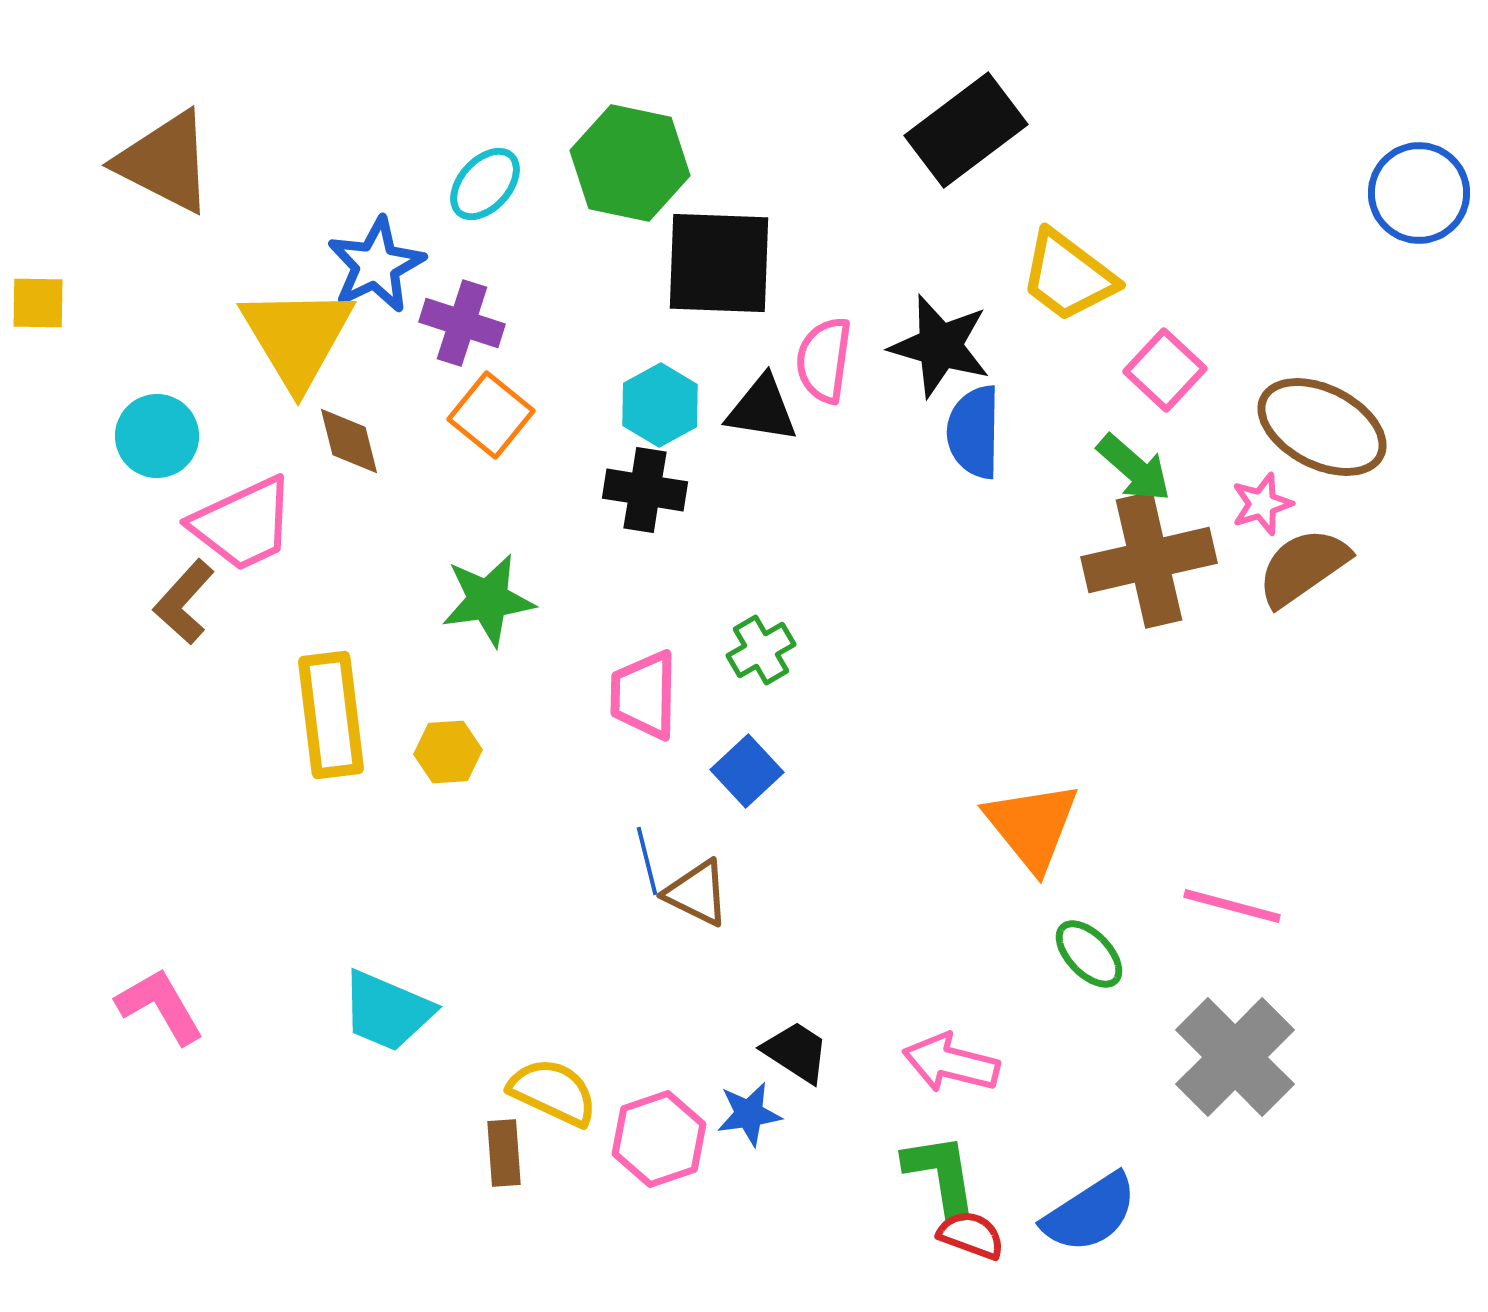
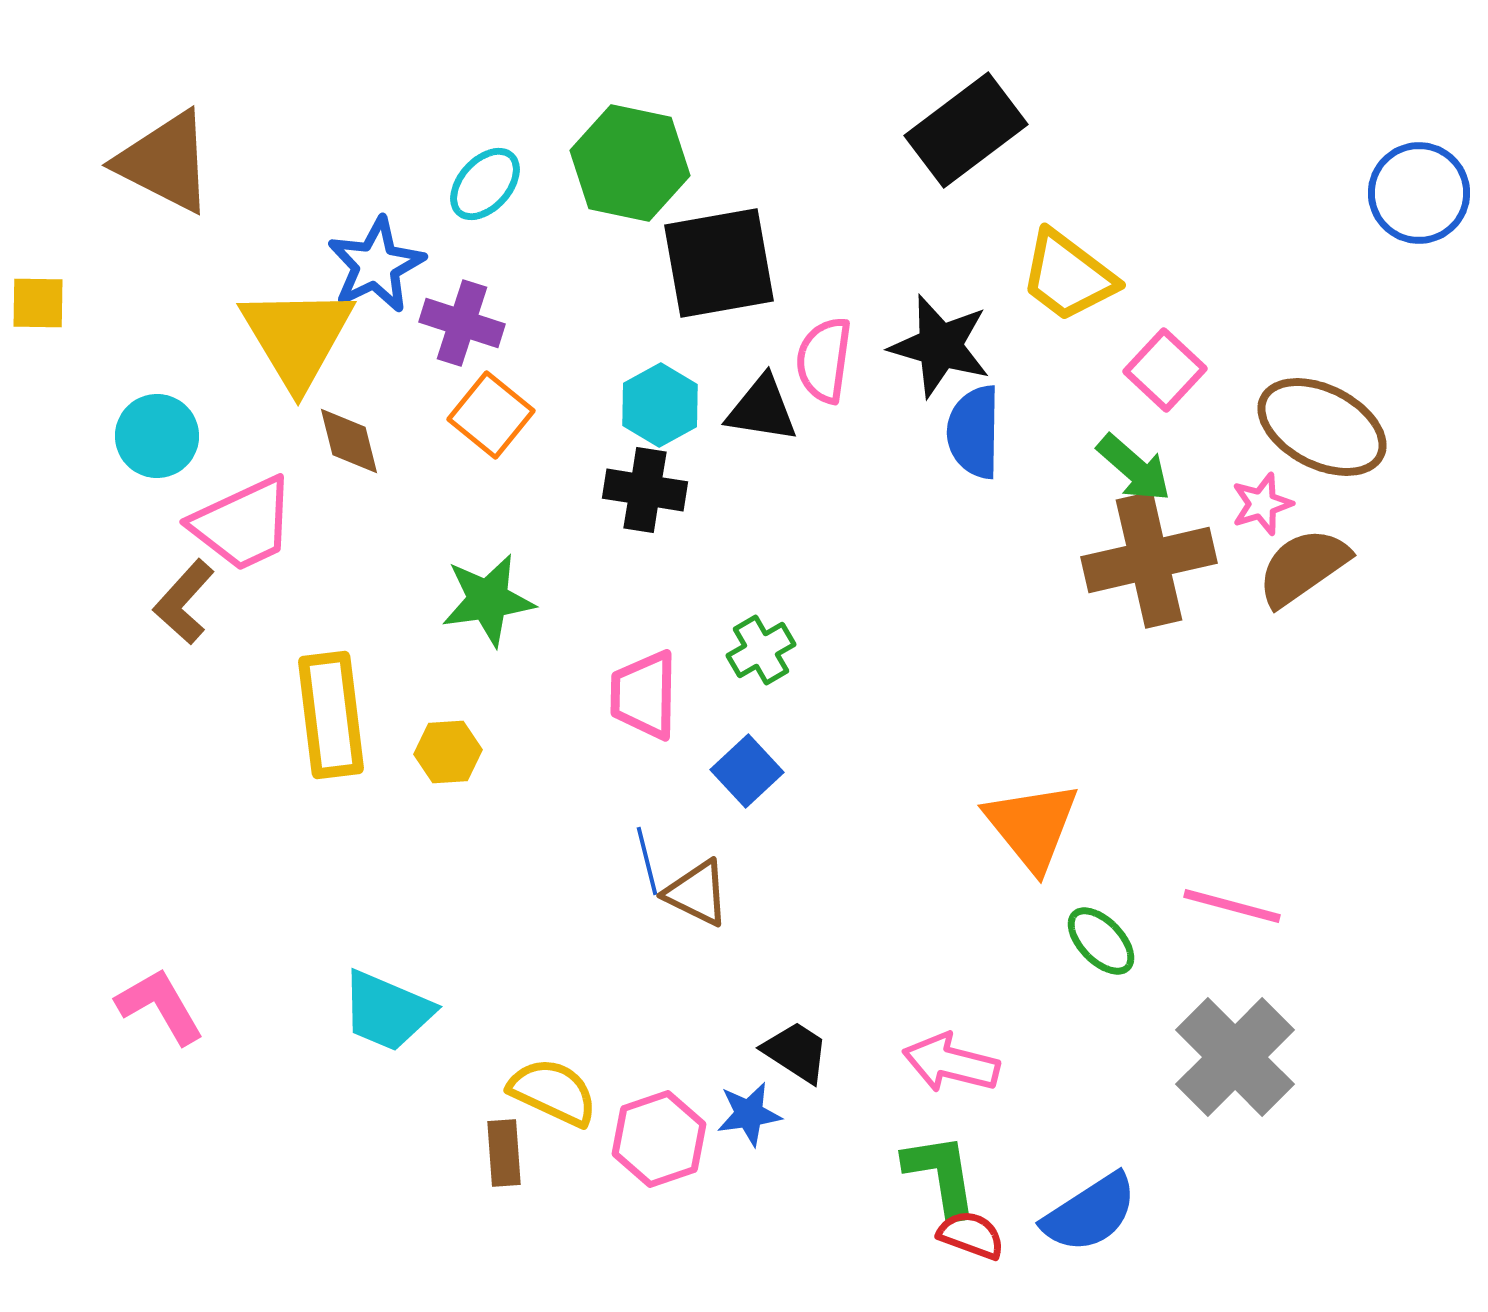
black square at (719, 263): rotated 12 degrees counterclockwise
green ellipse at (1089, 954): moved 12 px right, 13 px up
